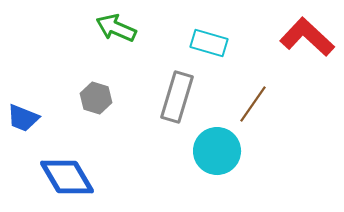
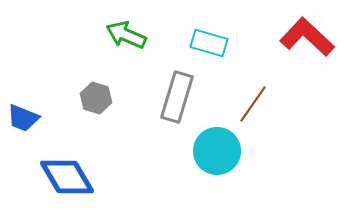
green arrow: moved 10 px right, 7 px down
